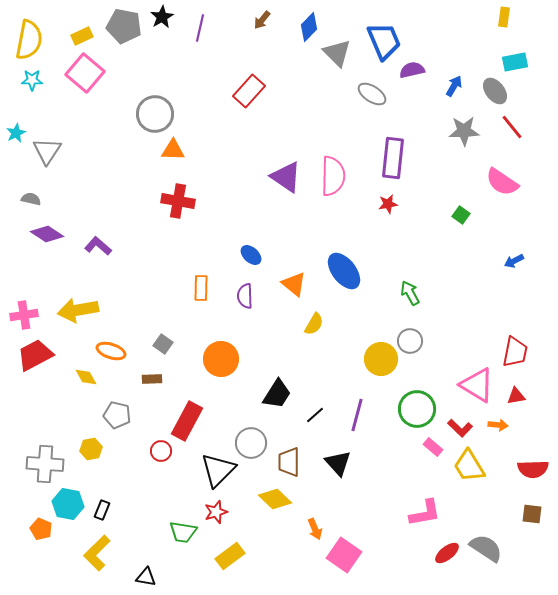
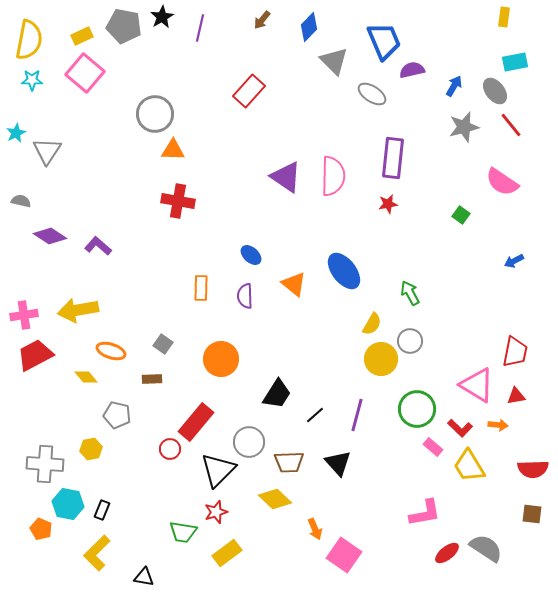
gray triangle at (337, 53): moved 3 px left, 8 px down
red line at (512, 127): moved 1 px left, 2 px up
gray star at (464, 131): moved 4 px up; rotated 12 degrees counterclockwise
gray semicircle at (31, 199): moved 10 px left, 2 px down
purple diamond at (47, 234): moved 3 px right, 2 px down
yellow semicircle at (314, 324): moved 58 px right
yellow diamond at (86, 377): rotated 10 degrees counterclockwise
red rectangle at (187, 421): moved 9 px right, 1 px down; rotated 12 degrees clockwise
gray circle at (251, 443): moved 2 px left, 1 px up
red circle at (161, 451): moved 9 px right, 2 px up
brown trapezoid at (289, 462): rotated 92 degrees counterclockwise
yellow rectangle at (230, 556): moved 3 px left, 3 px up
black triangle at (146, 577): moved 2 px left
